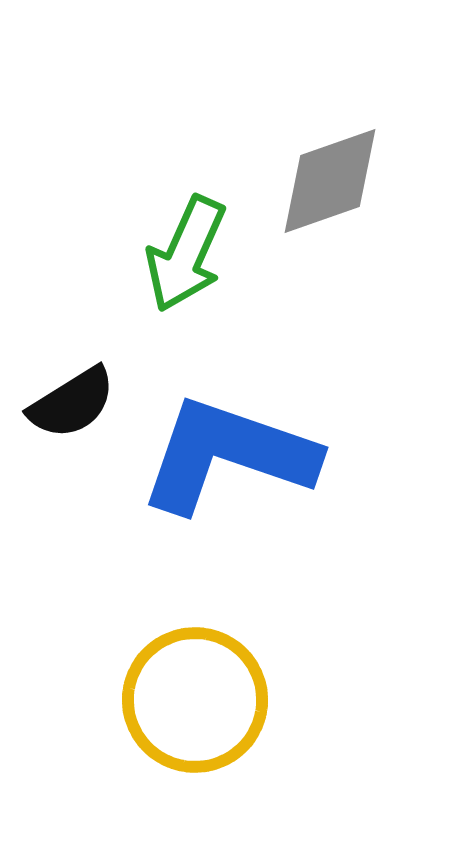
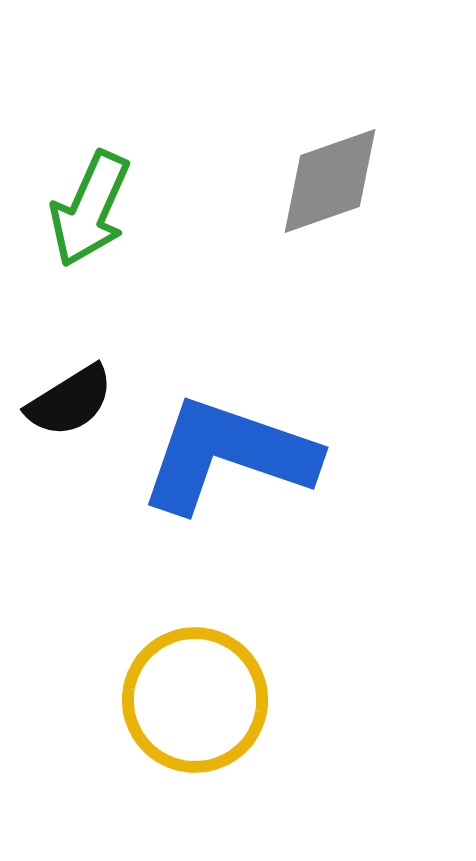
green arrow: moved 96 px left, 45 px up
black semicircle: moved 2 px left, 2 px up
